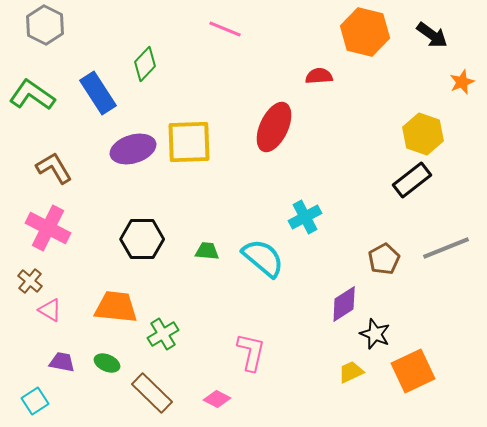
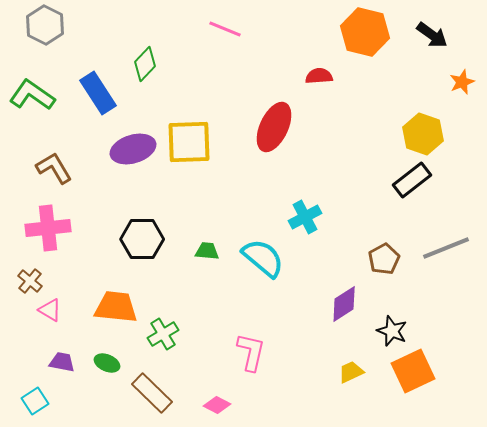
pink cross: rotated 33 degrees counterclockwise
black star: moved 17 px right, 3 px up
pink diamond: moved 6 px down
